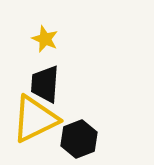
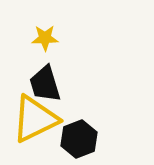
yellow star: moved 1 px up; rotated 24 degrees counterclockwise
black trapezoid: rotated 21 degrees counterclockwise
